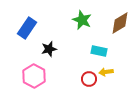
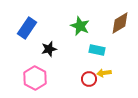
green star: moved 2 px left, 6 px down
cyan rectangle: moved 2 px left, 1 px up
yellow arrow: moved 2 px left, 1 px down
pink hexagon: moved 1 px right, 2 px down
